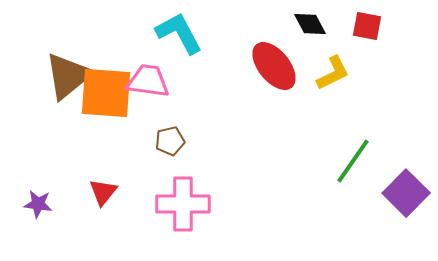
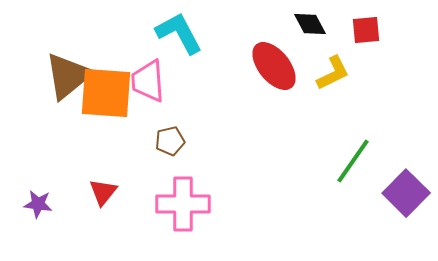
red square: moved 1 px left, 4 px down; rotated 16 degrees counterclockwise
pink trapezoid: rotated 102 degrees counterclockwise
